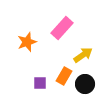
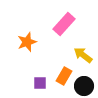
pink rectangle: moved 2 px right, 4 px up
yellow arrow: rotated 108 degrees counterclockwise
black circle: moved 1 px left, 2 px down
